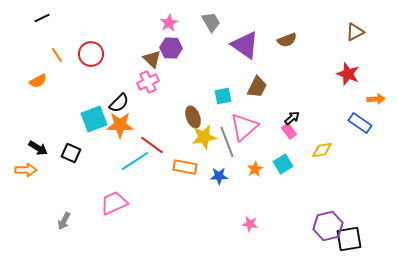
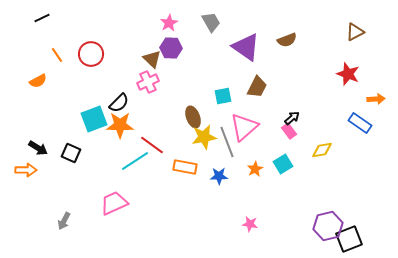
purple triangle at (245, 45): moved 1 px right, 2 px down
black square at (349, 239): rotated 12 degrees counterclockwise
